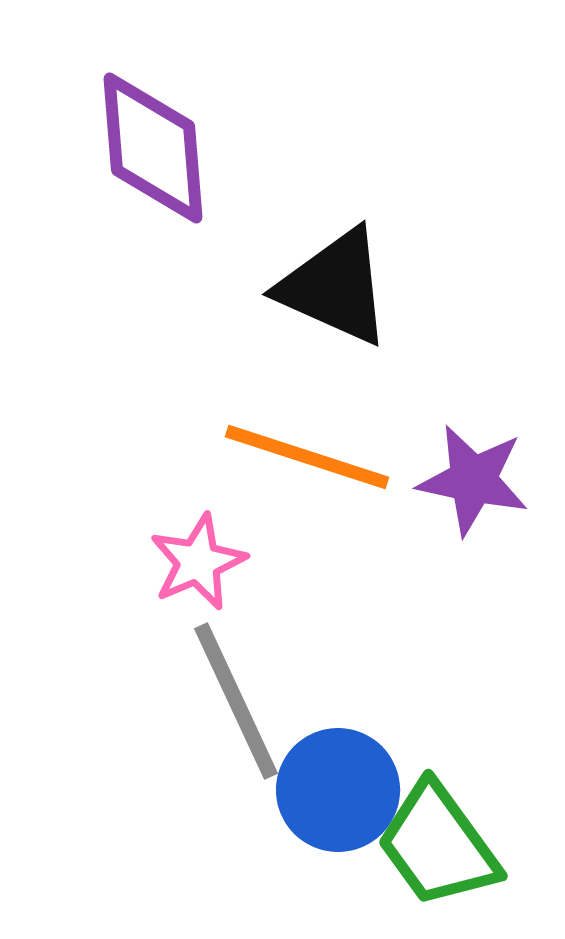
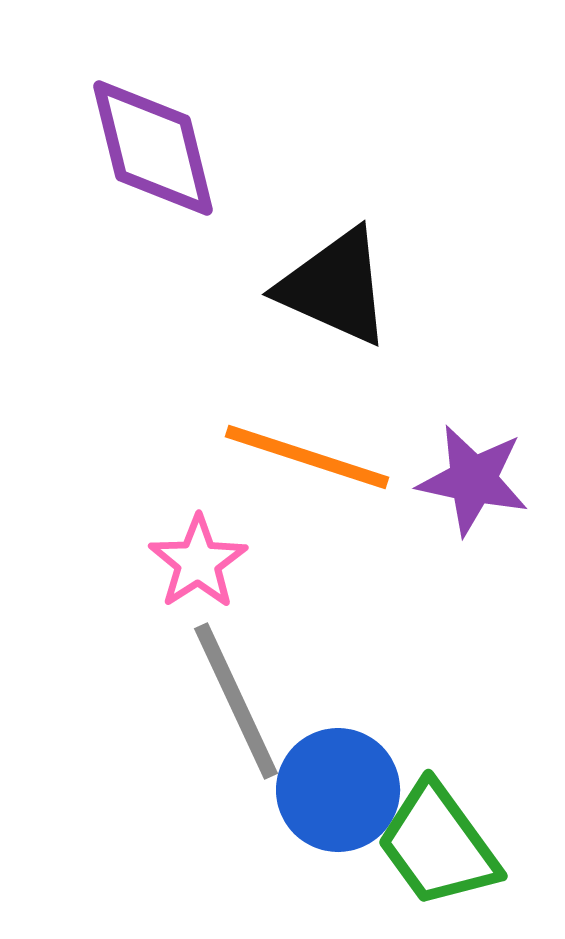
purple diamond: rotated 9 degrees counterclockwise
pink star: rotated 10 degrees counterclockwise
